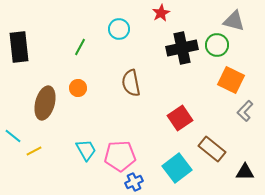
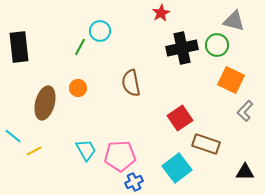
cyan circle: moved 19 px left, 2 px down
brown rectangle: moved 6 px left, 5 px up; rotated 20 degrees counterclockwise
